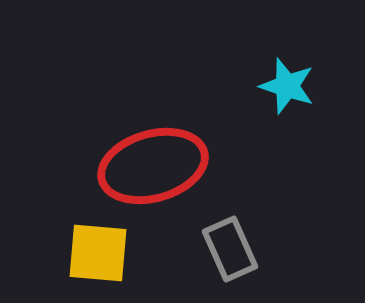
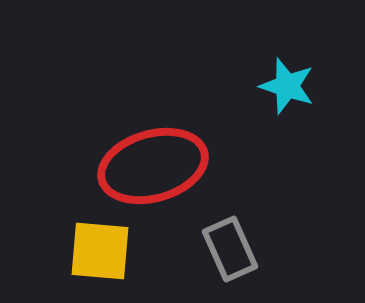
yellow square: moved 2 px right, 2 px up
